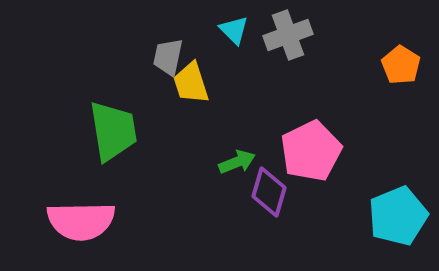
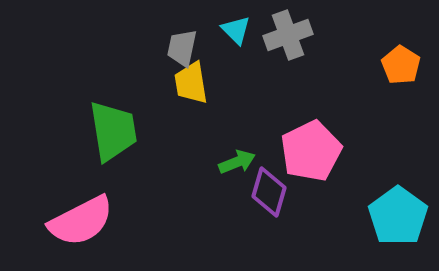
cyan triangle: moved 2 px right
gray trapezoid: moved 14 px right, 9 px up
yellow trapezoid: rotated 9 degrees clockwise
cyan pentagon: rotated 14 degrees counterclockwise
pink semicircle: rotated 26 degrees counterclockwise
